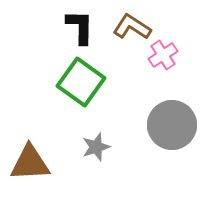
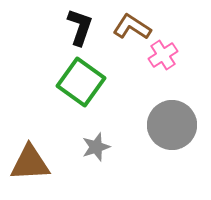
black L-shape: rotated 18 degrees clockwise
